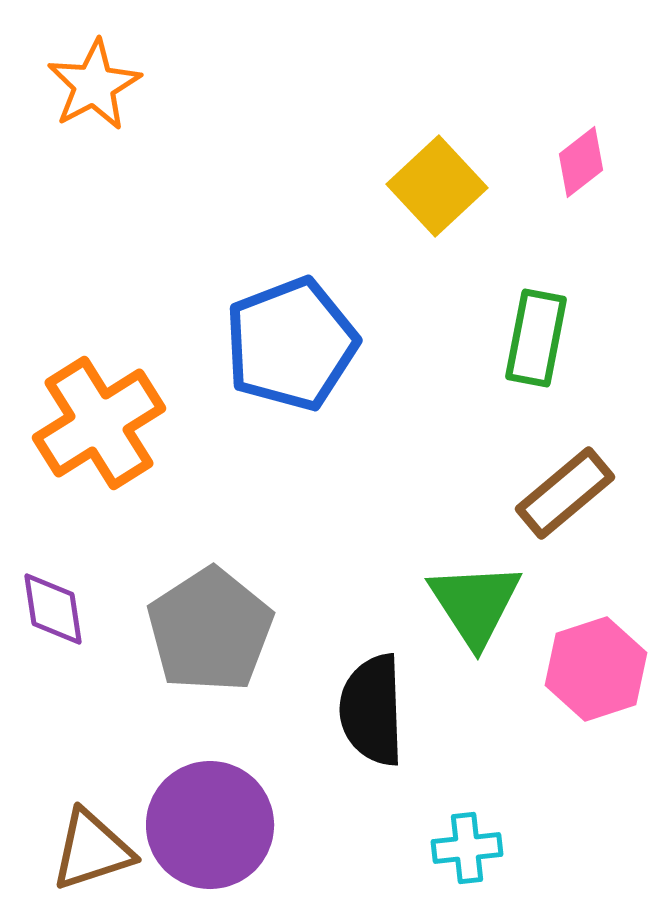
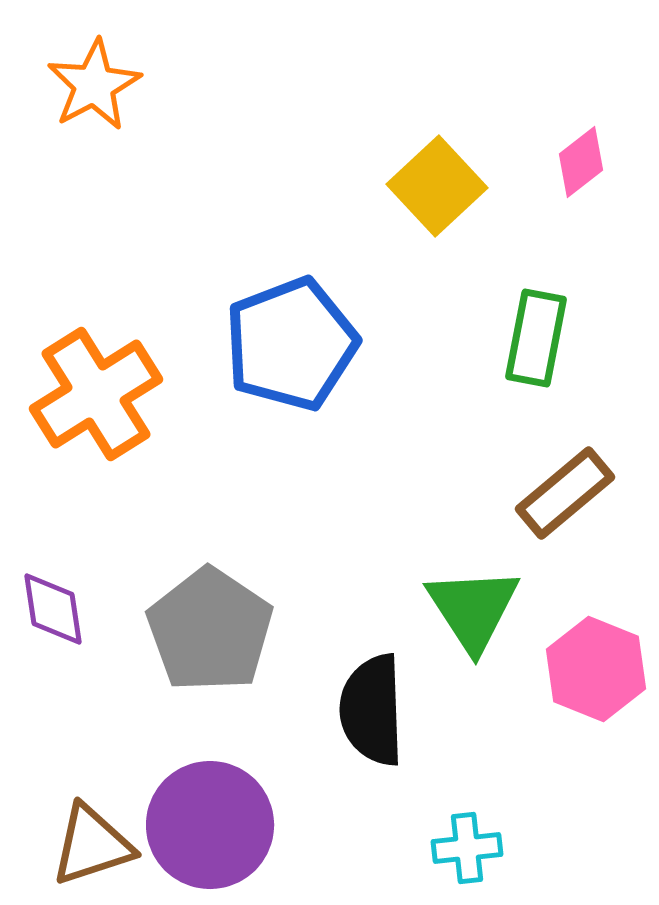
orange cross: moved 3 px left, 29 px up
green triangle: moved 2 px left, 5 px down
gray pentagon: rotated 5 degrees counterclockwise
pink hexagon: rotated 20 degrees counterclockwise
brown triangle: moved 5 px up
